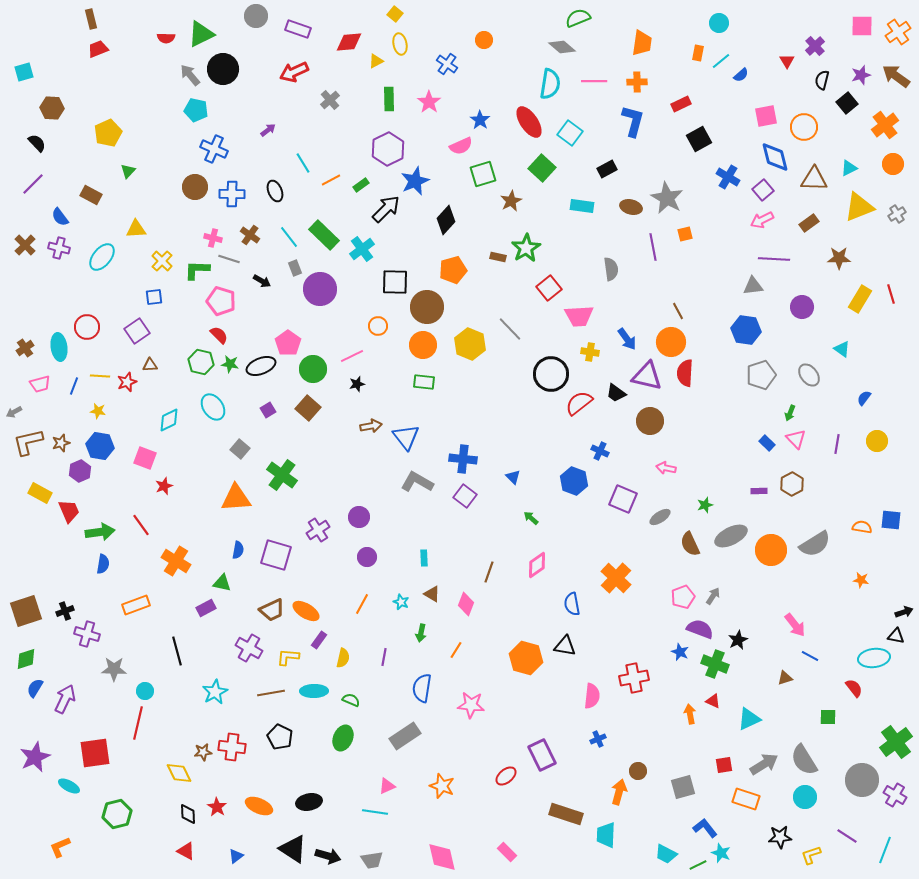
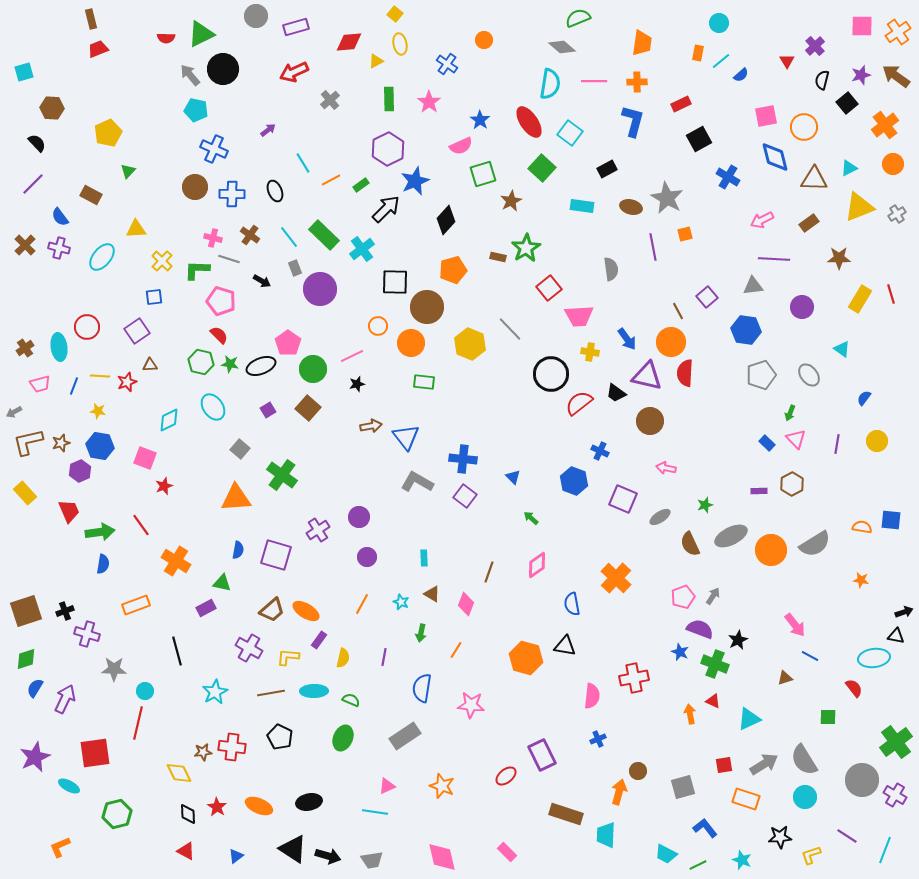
purple rectangle at (298, 29): moved 2 px left, 2 px up; rotated 35 degrees counterclockwise
purple square at (763, 190): moved 56 px left, 107 px down
orange circle at (423, 345): moved 12 px left, 2 px up
yellow rectangle at (40, 493): moved 15 px left; rotated 20 degrees clockwise
brown trapezoid at (272, 610): rotated 16 degrees counterclockwise
cyan star at (721, 853): moved 21 px right, 7 px down
